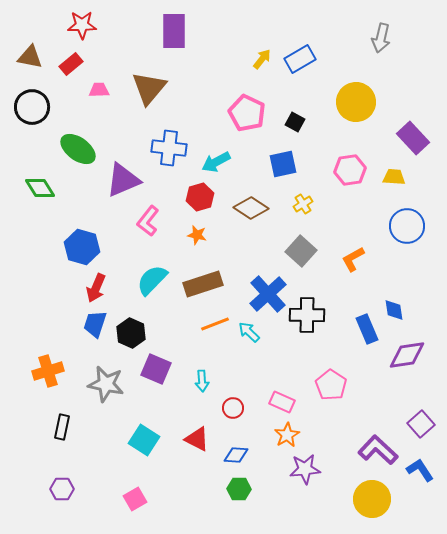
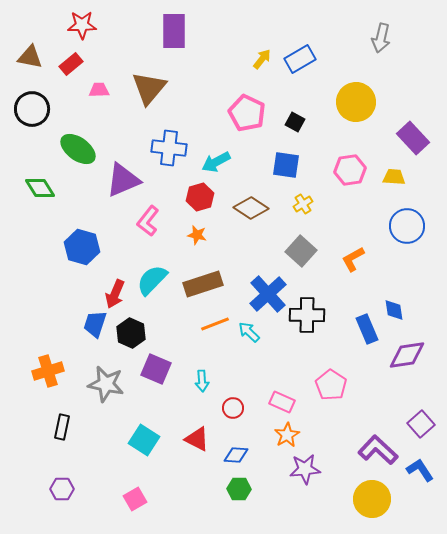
black circle at (32, 107): moved 2 px down
blue square at (283, 164): moved 3 px right, 1 px down; rotated 20 degrees clockwise
red arrow at (96, 288): moved 19 px right, 6 px down
